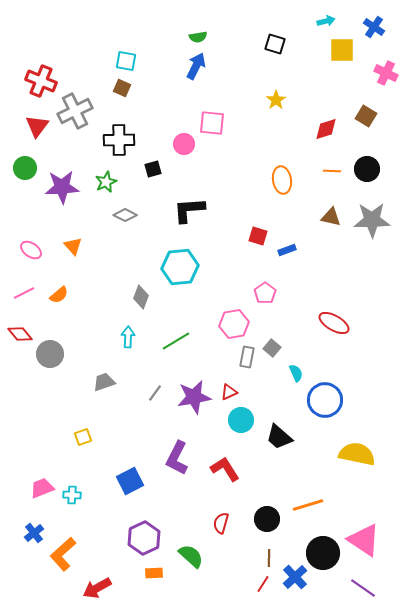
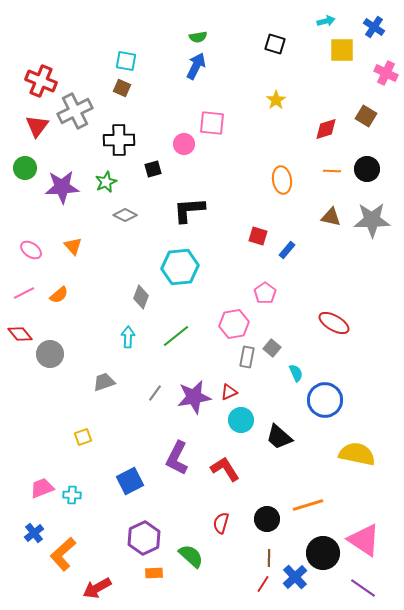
blue rectangle at (287, 250): rotated 30 degrees counterclockwise
green line at (176, 341): moved 5 px up; rotated 8 degrees counterclockwise
